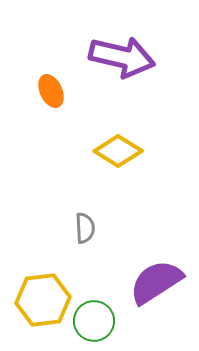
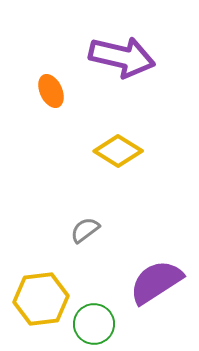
gray semicircle: moved 2 px down; rotated 124 degrees counterclockwise
yellow hexagon: moved 2 px left, 1 px up
green circle: moved 3 px down
